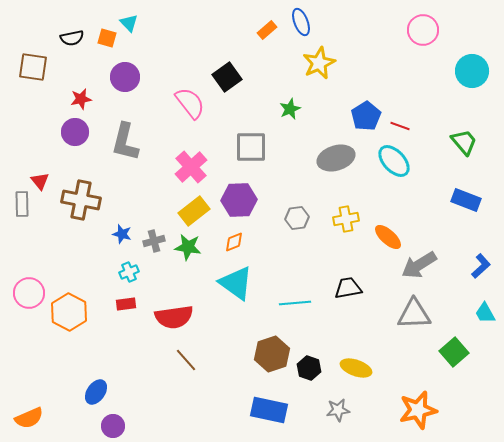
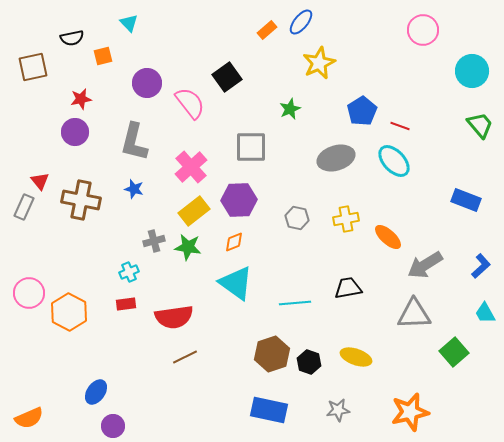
blue ellipse at (301, 22): rotated 60 degrees clockwise
orange square at (107, 38): moved 4 px left, 18 px down; rotated 30 degrees counterclockwise
brown square at (33, 67): rotated 20 degrees counterclockwise
purple circle at (125, 77): moved 22 px right, 6 px down
blue pentagon at (366, 116): moved 4 px left, 5 px up
gray L-shape at (125, 142): moved 9 px right
green trapezoid at (464, 142): moved 16 px right, 17 px up
gray rectangle at (22, 204): moved 2 px right, 3 px down; rotated 25 degrees clockwise
gray hexagon at (297, 218): rotated 20 degrees clockwise
blue star at (122, 234): moved 12 px right, 45 px up
gray arrow at (419, 265): moved 6 px right
brown line at (186, 360): moved 1 px left, 3 px up; rotated 75 degrees counterclockwise
black hexagon at (309, 368): moved 6 px up
yellow ellipse at (356, 368): moved 11 px up
orange star at (418, 410): moved 8 px left, 2 px down
